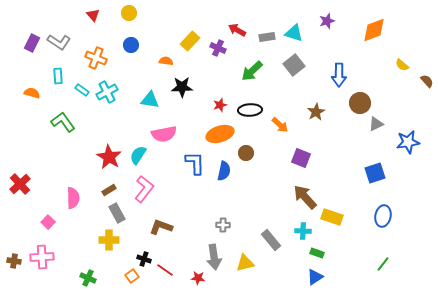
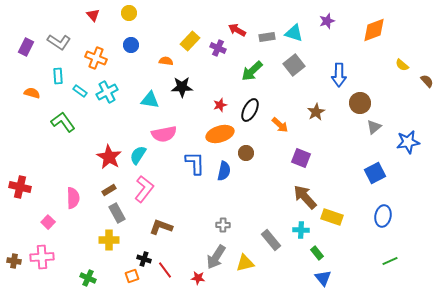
purple rectangle at (32, 43): moved 6 px left, 4 px down
cyan rectangle at (82, 90): moved 2 px left, 1 px down
black ellipse at (250, 110): rotated 60 degrees counterclockwise
gray triangle at (376, 124): moved 2 px left, 3 px down; rotated 14 degrees counterclockwise
blue square at (375, 173): rotated 10 degrees counterclockwise
red cross at (20, 184): moved 3 px down; rotated 35 degrees counterclockwise
cyan cross at (303, 231): moved 2 px left, 1 px up
green rectangle at (317, 253): rotated 32 degrees clockwise
gray arrow at (214, 257): moved 2 px right; rotated 40 degrees clockwise
green line at (383, 264): moved 7 px right, 3 px up; rotated 28 degrees clockwise
red line at (165, 270): rotated 18 degrees clockwise
orange square at (132, 276): rotated 16 degrees clockwise
blue triangle at (315, 277): moved 8 px right, 1 px down; rotated 36 degrees counterclockwise
